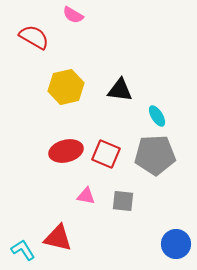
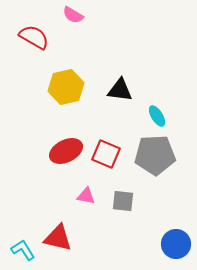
red ellipse: rotated 12 degrees counterclockwise
